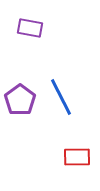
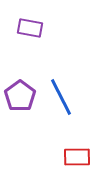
purple pentagon: moved 4 px up
